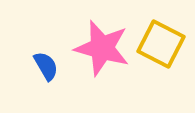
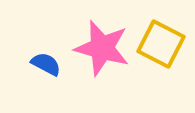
blue semicircle: moved 2 px up; rotated 32 degrees counterclockwise
